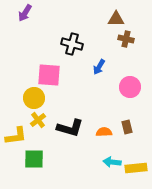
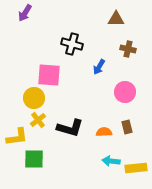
brown cross: moved 2 px right, 10 px down
pink circle: moved 5 px left, 5 px down
yellow L-shape: moved 1 px right, 1 px down
cyan arrow: moved 1 px left, 1 px up
